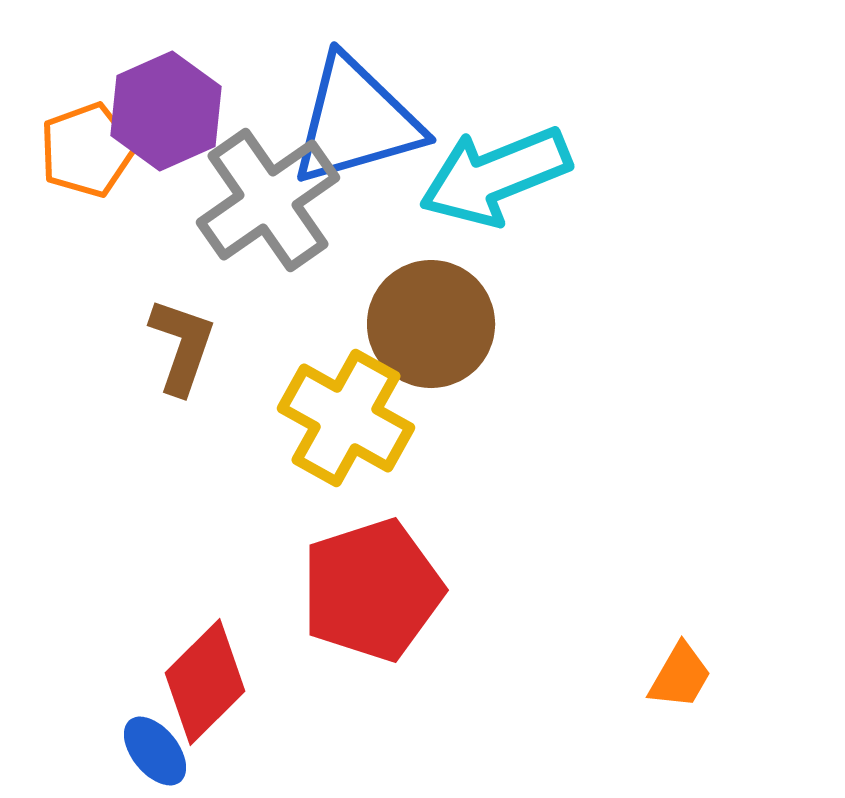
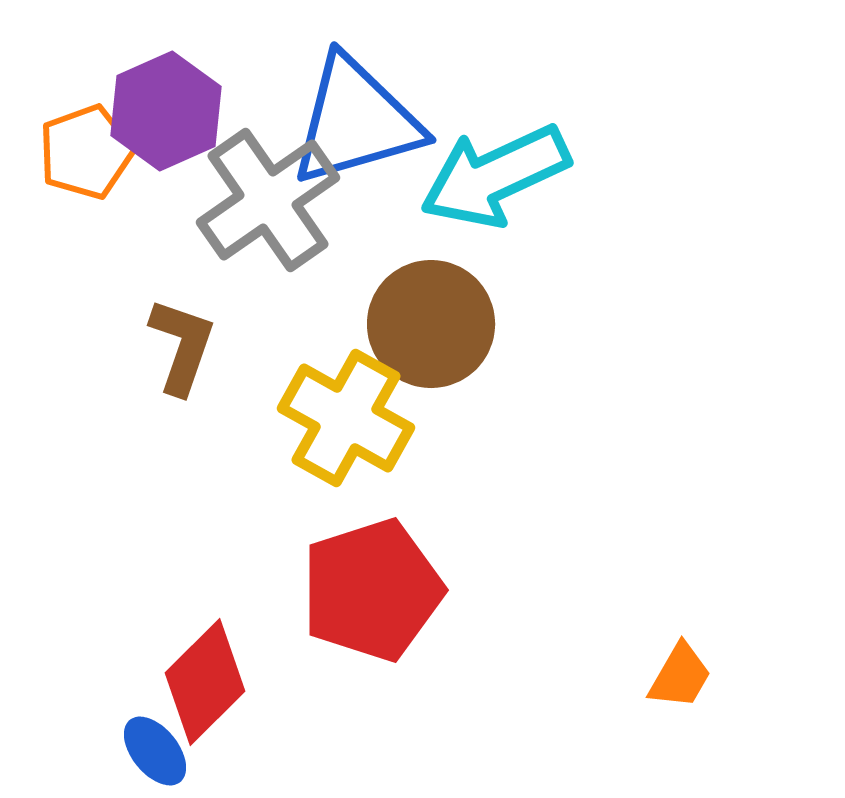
orange pentagon: moved 1 px left, 2 px down
cyan arrow: rotated 3 degrees counterclockwise
